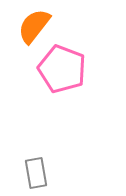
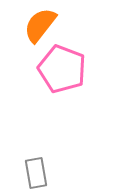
orange semicircle: moved 6 px right, 1 px up
